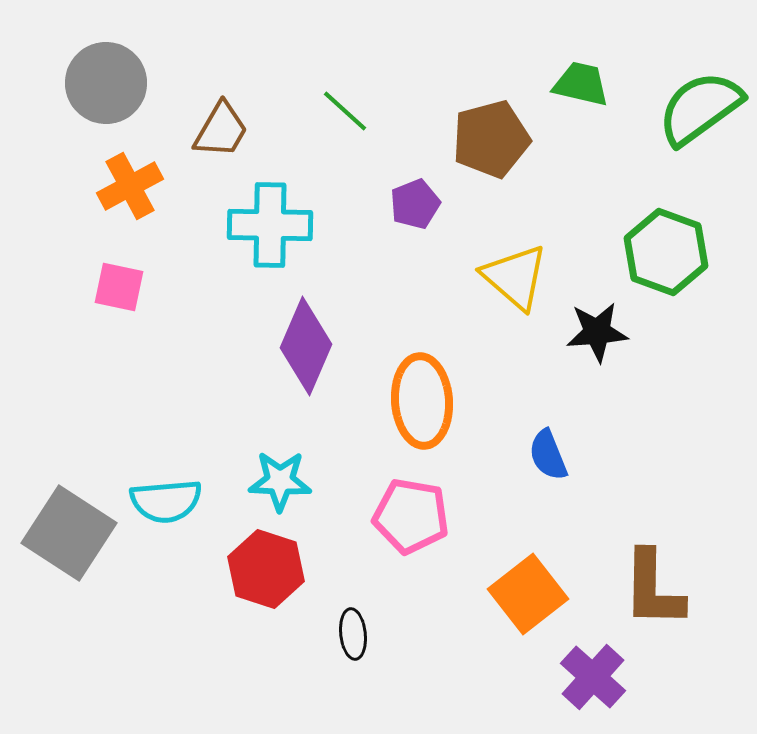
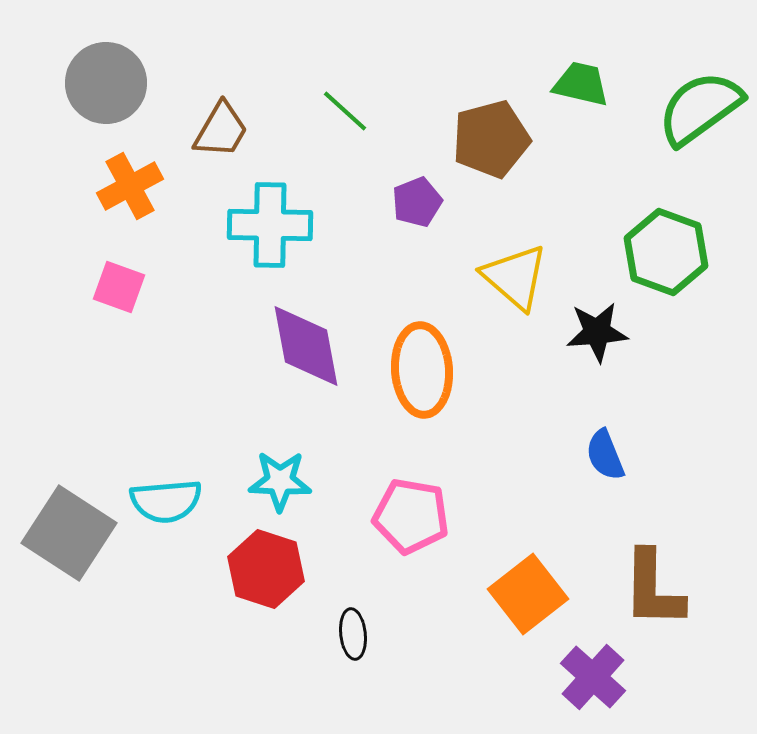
purple pentagon: moved 2 px right, 2 px up
pink square: rotated 8 degrees clockwise
purple diamond: rotated 34 degrees counterclockwise
orange ellipse: moved 31 px up
blue semicircle: moved 57 px right
